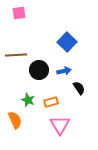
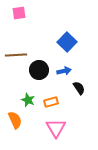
pink triangle: moved 4 px left, 3 px down
